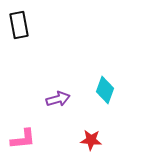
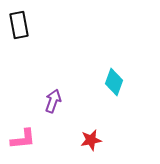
cyan diamond: moved 9 px right, 8 px up
purple arrow: moved 5 px left, 2 px down; rotated 55 degrees counterclockwise
red star: rotated 15 degrees counterclockwise
